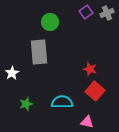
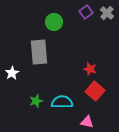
gray cross: rotated 24 degrees counterclockwise
green circle: moved 4 px right
green star: moved 10 px right, 3 px up
